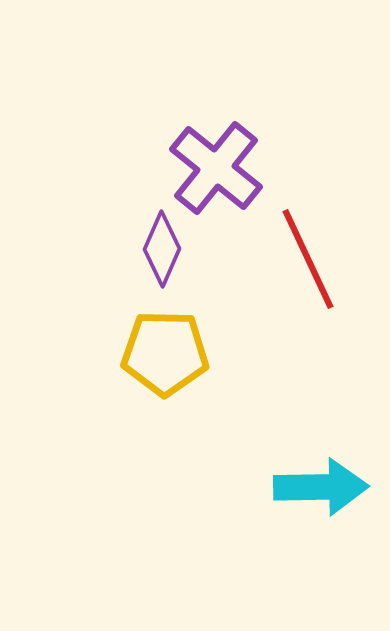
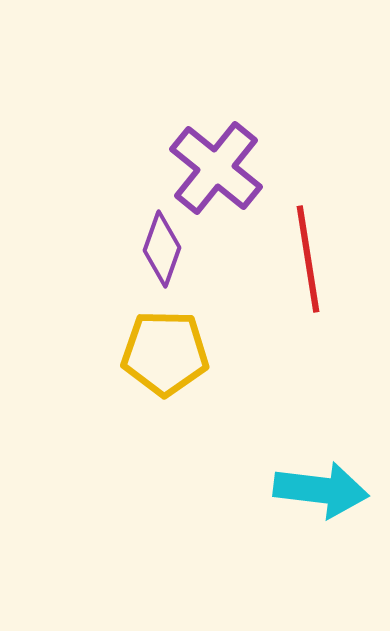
purple diamond: rotated 4 degrees counterclockwise
red line: rotated 16 degrees clockwise
cyan arrow: moved 3 px down; rotated 8 degrees clockwise
